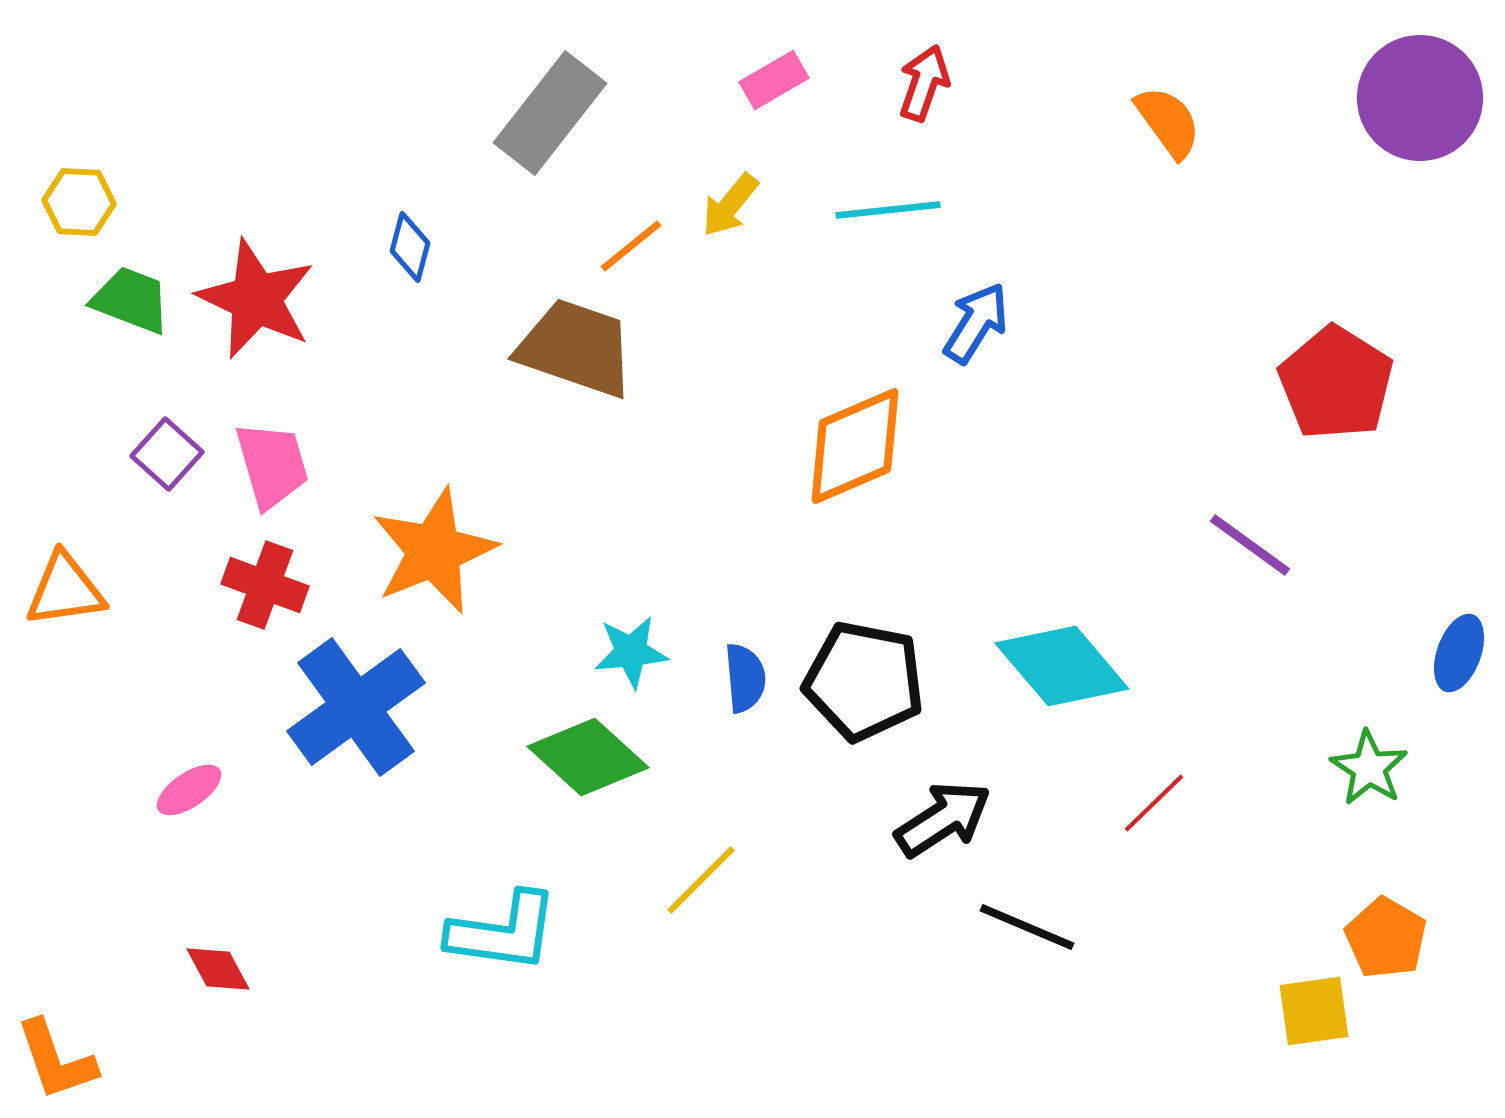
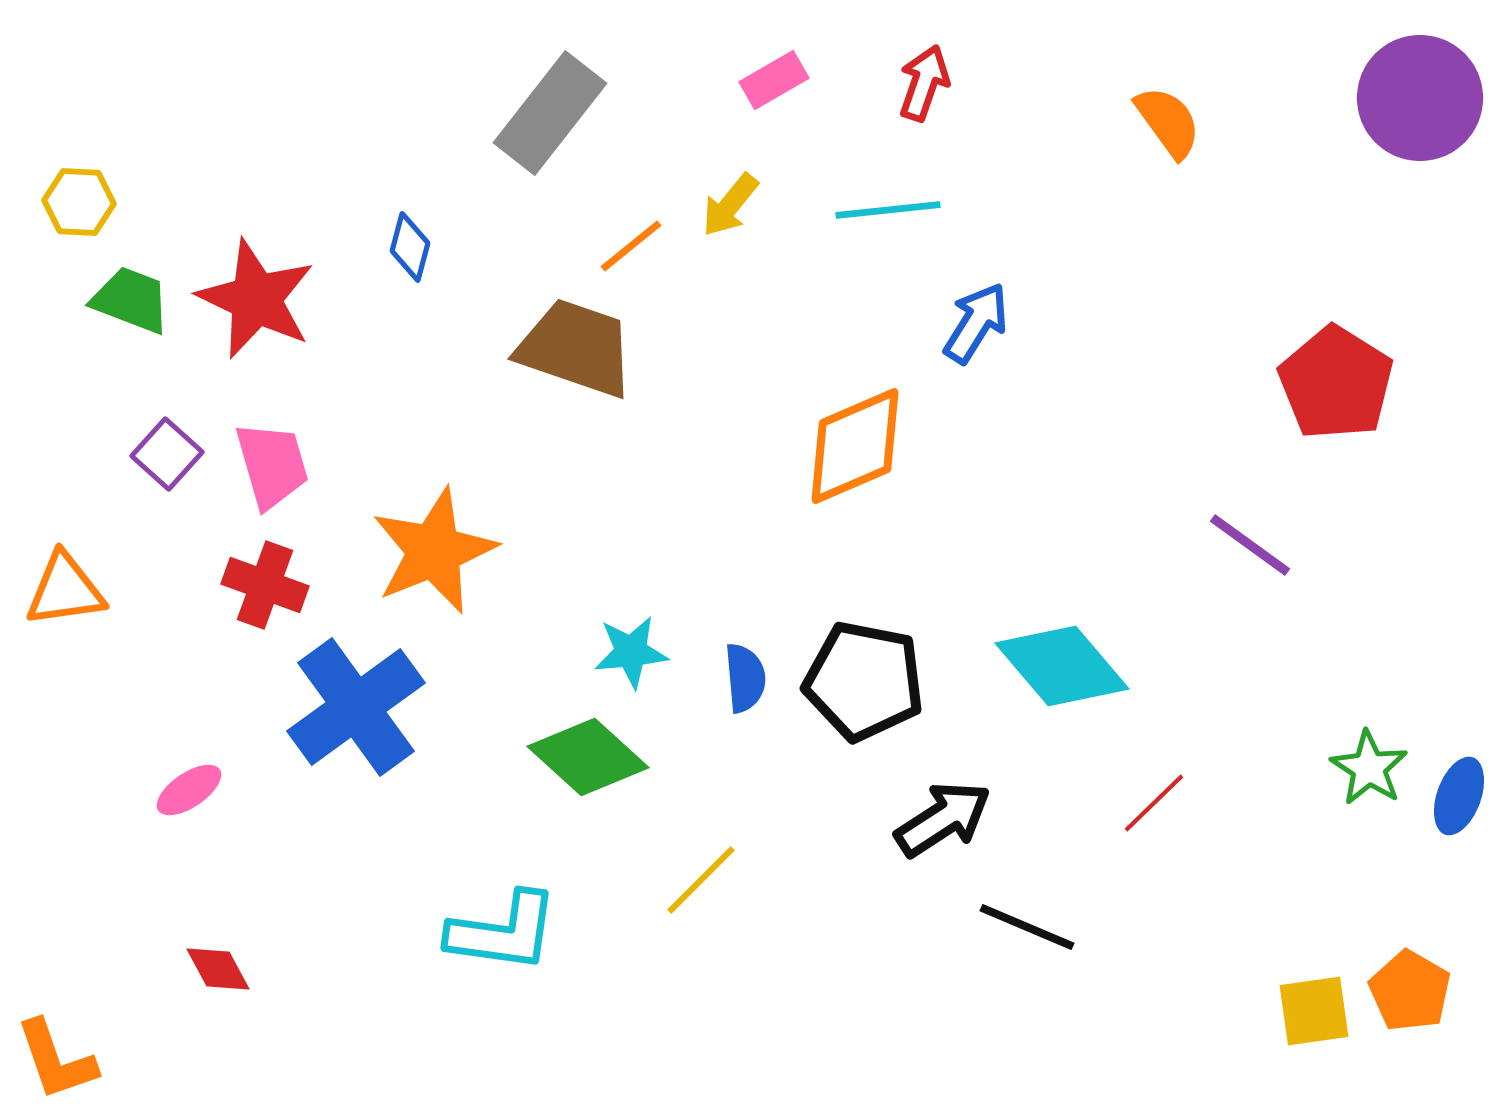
blue ellipse: moved 143 px down
orange pentagon: moved 24 px right, 53 px down
